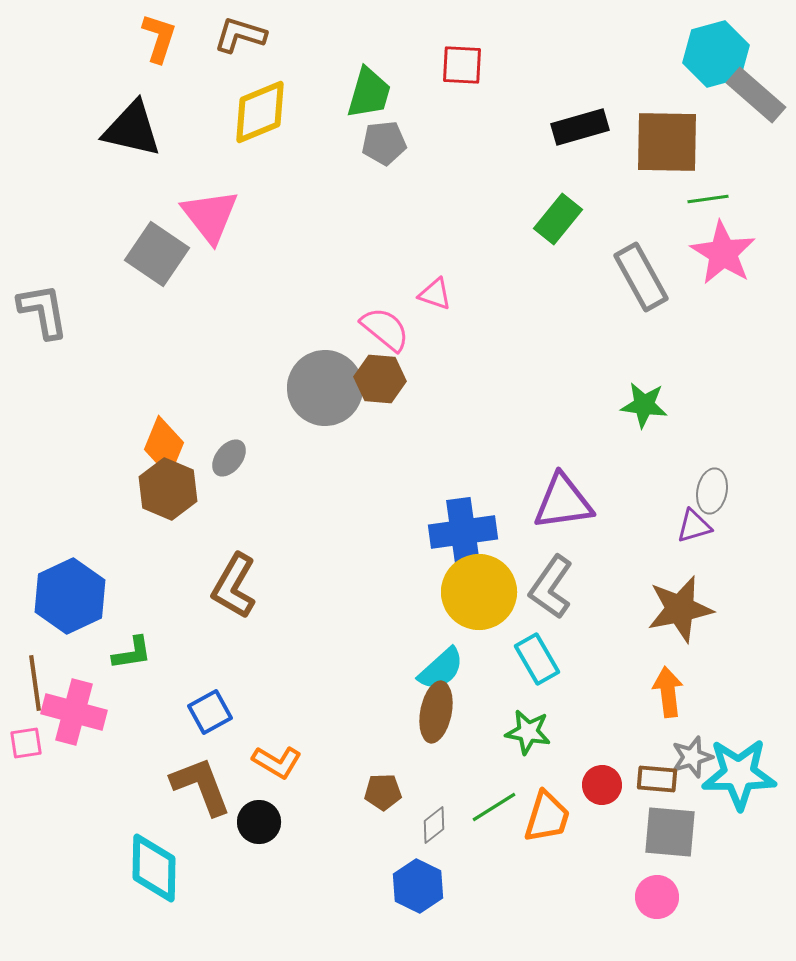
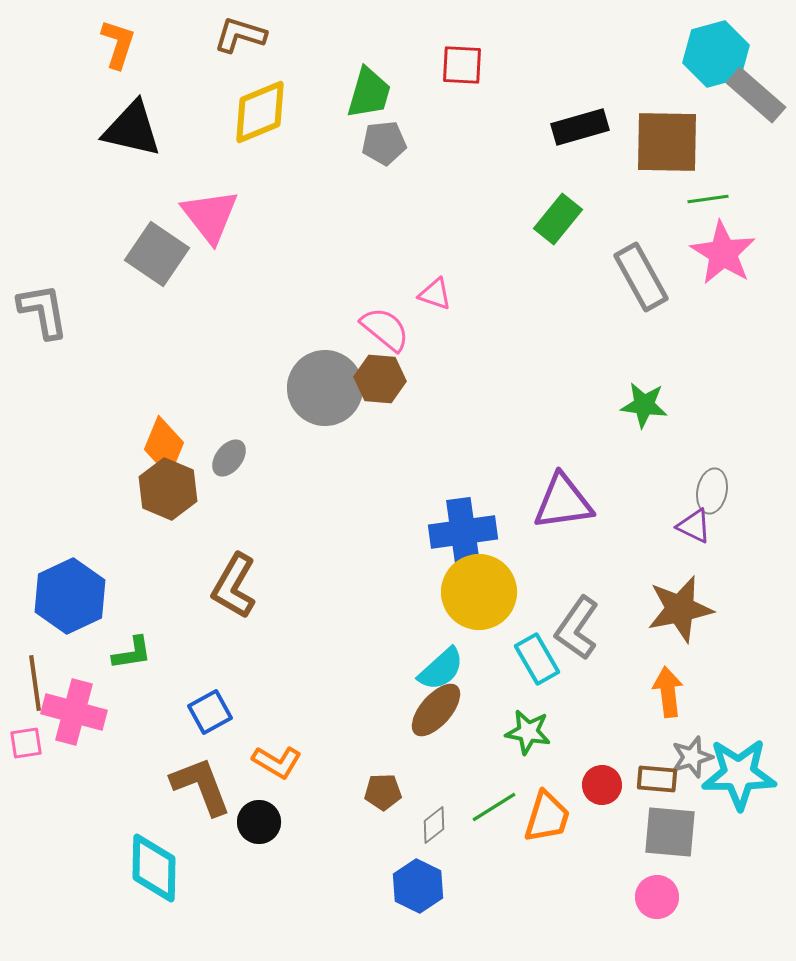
orange L-shape at (159, 38): moved 41 px left, 6 px down
purple triangle at (694, 526): rotated 42 degrees clockwise
gray L-shape at (551, 587): moved 26 px right, 41 px down
brown ellipse at (436, 712): moved 2 px up; rotated 30 degrees clockwise
